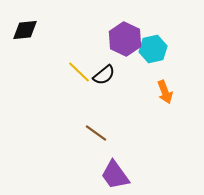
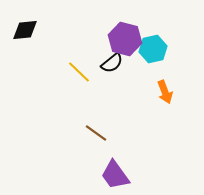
purple hexagon: rotated 12 degrees counterclockwise
black semicircle: moved 8 px right, 12 px up
